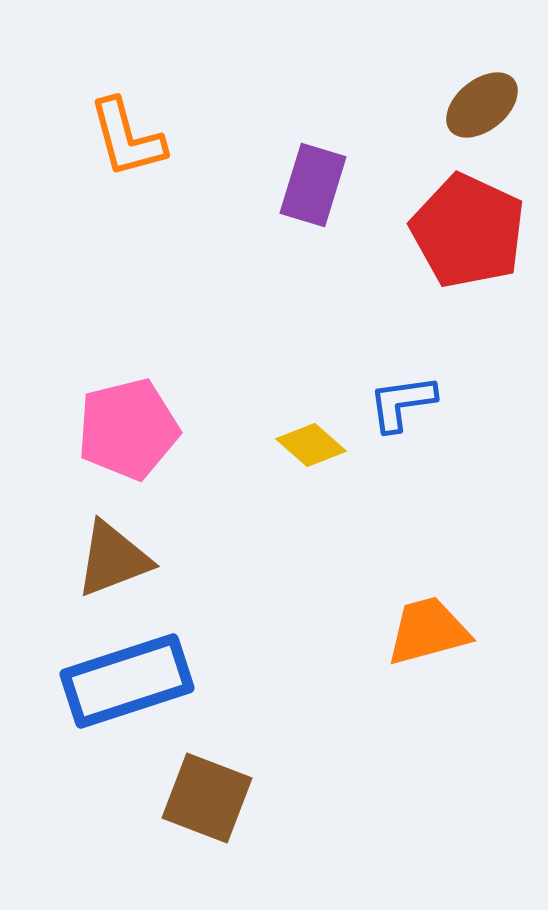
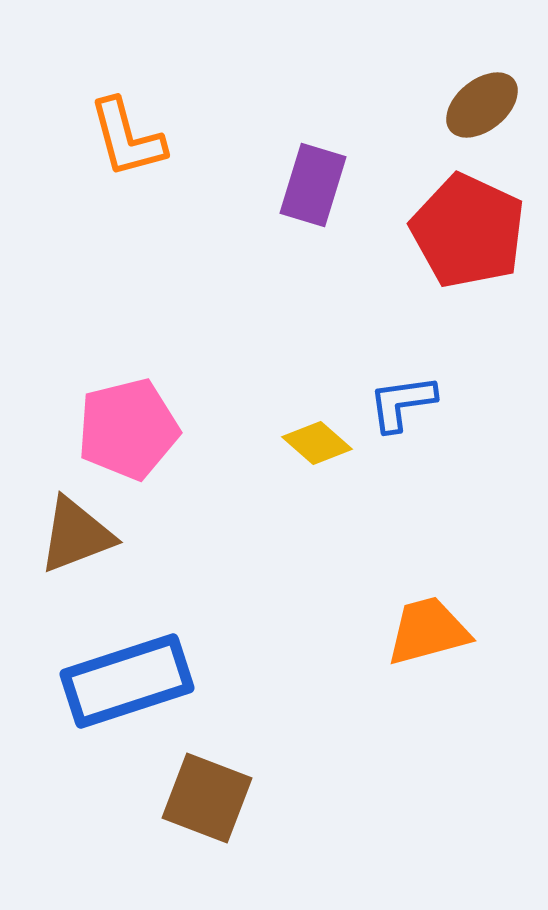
yellow diamond: moved 6 px right, 2 px up
brown triangle: moved 37 px left, 24 px up
